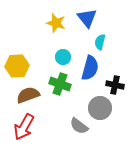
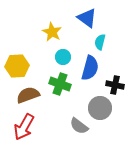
blue triangle: rotated 15 degrees counterclockwise
yellow star: moved 4 px left, 9 px down; rotated 12 degrees clockwise
